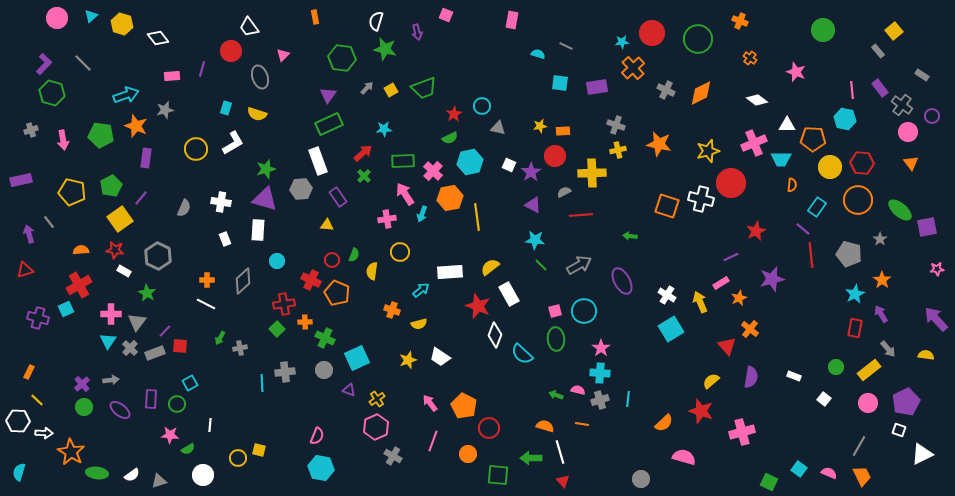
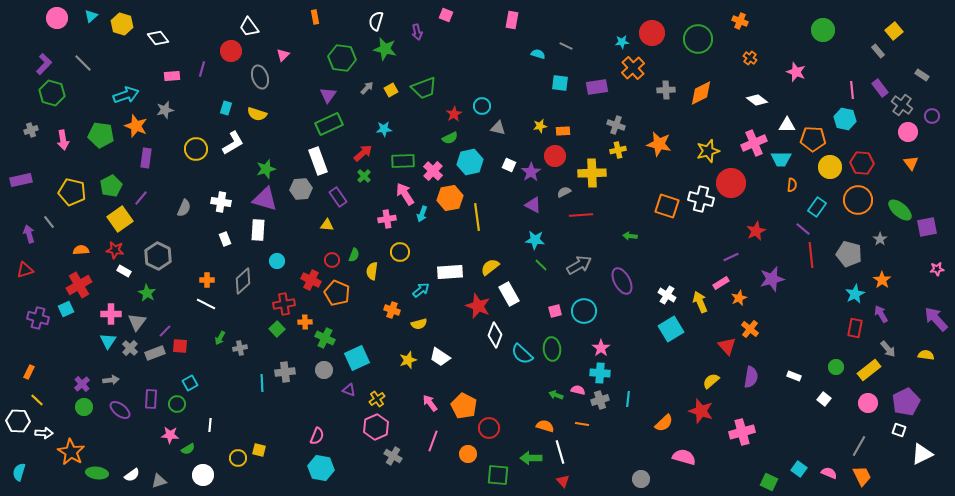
gray cross at (666, 90): rotated 30 degrees counterclockwise
green ellipse at (556, 339): moved 4 px left, 10 px down
